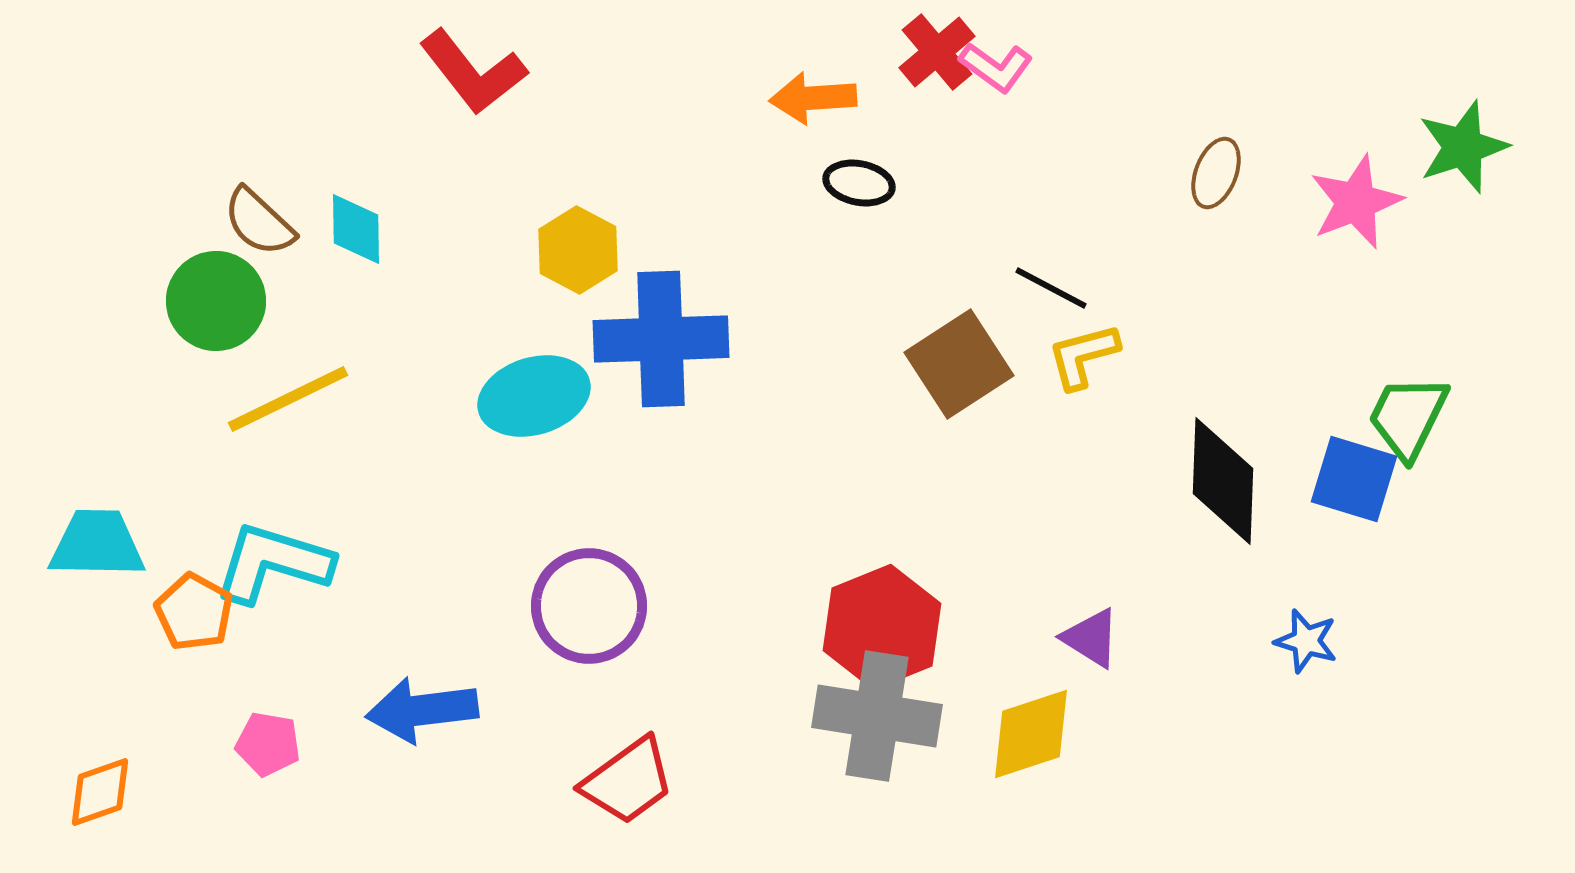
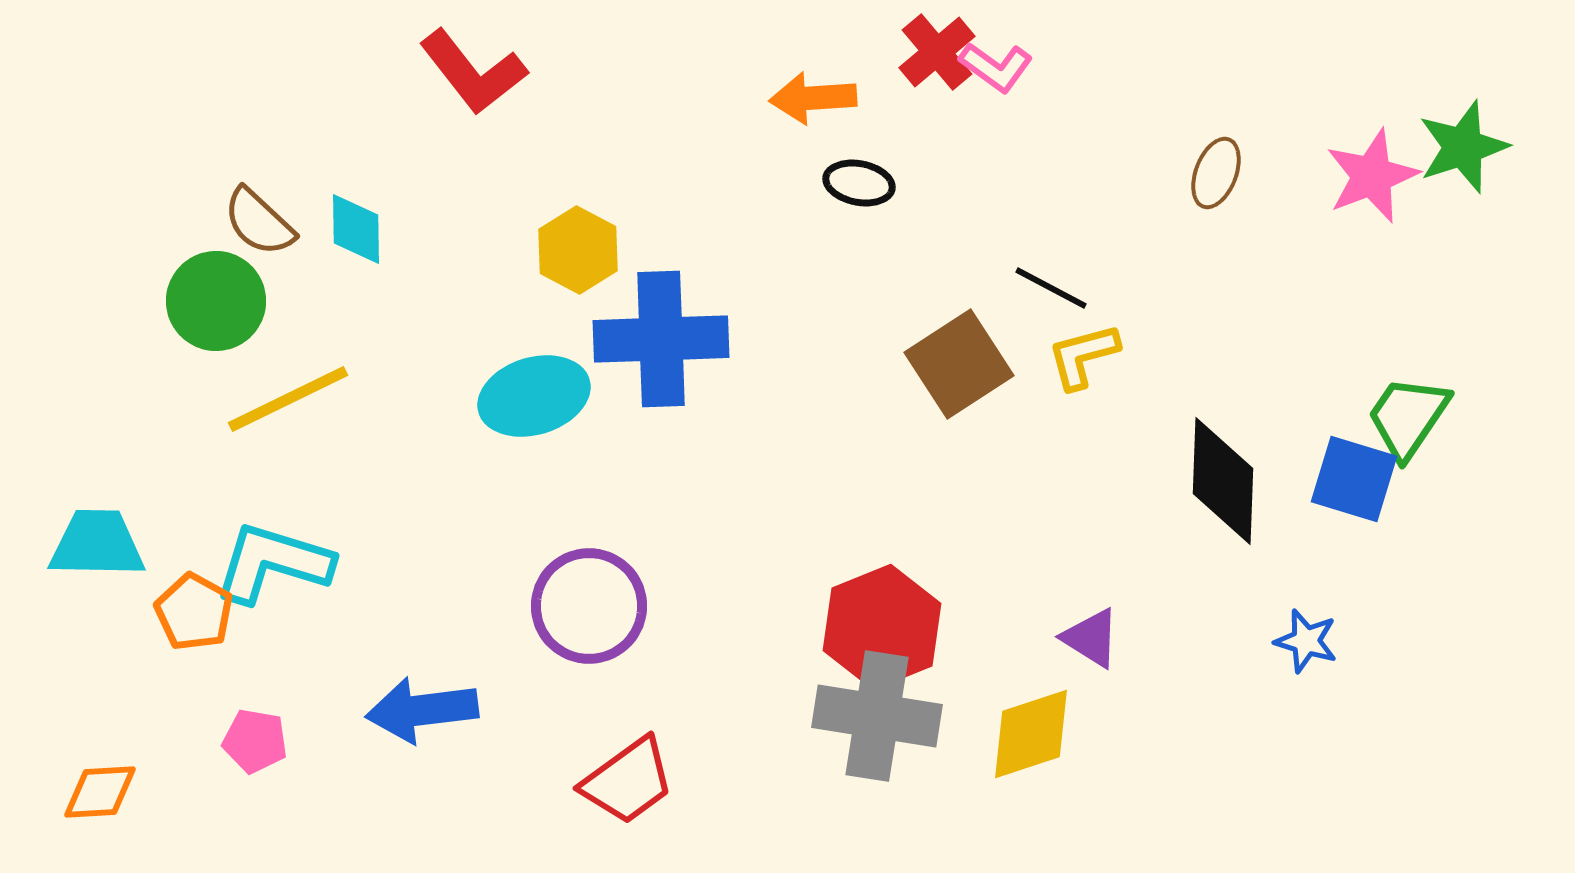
pink star: moved 16 px right, 26 px up
green trapezoid: rotated 8 degrees clockwise
pink pentagon: moved 13 px left, 3 px up
orange diamond: rotated 16 degrees clockwise
